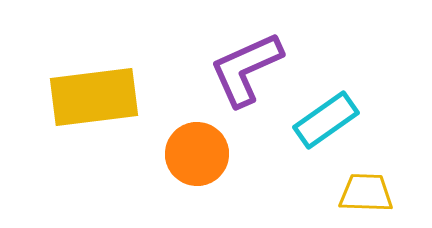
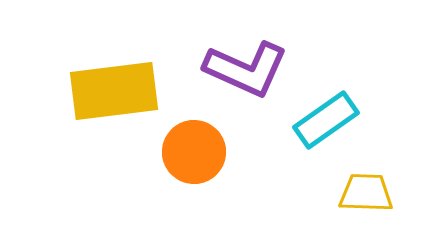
purple L-shape: rotated 132 degrees counterclockwise
yellow rectangle: moved 20 px right, 6 px up
orange circle: moved 3 px left, 2 px up
